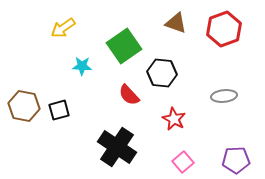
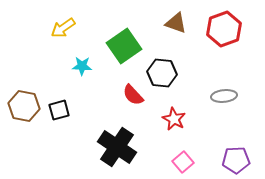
red semicircle: moved 4 px right
